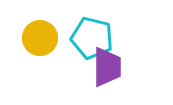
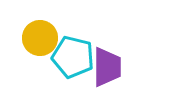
cyan pentagon: moved 19 px left, 19 px down
